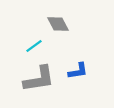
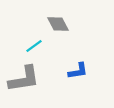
gray L-shape: moved 15 px left
